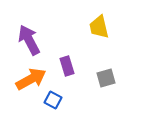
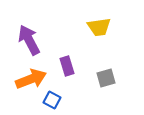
yellow trapezoid: rotated 85 degrees counterclockwise
orange arrow: rotated 8 degrees clockwise
blue square: moved 1 px left
